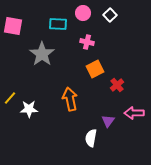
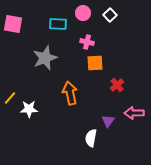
pink square: moved 2 px up
gray star: moved 3 px right, 4 px down; rotated 15 degrees clockwise
orange square: moved 6 px up; rotated 24 degrees clockwise
orange arrow: moved 6 px up
